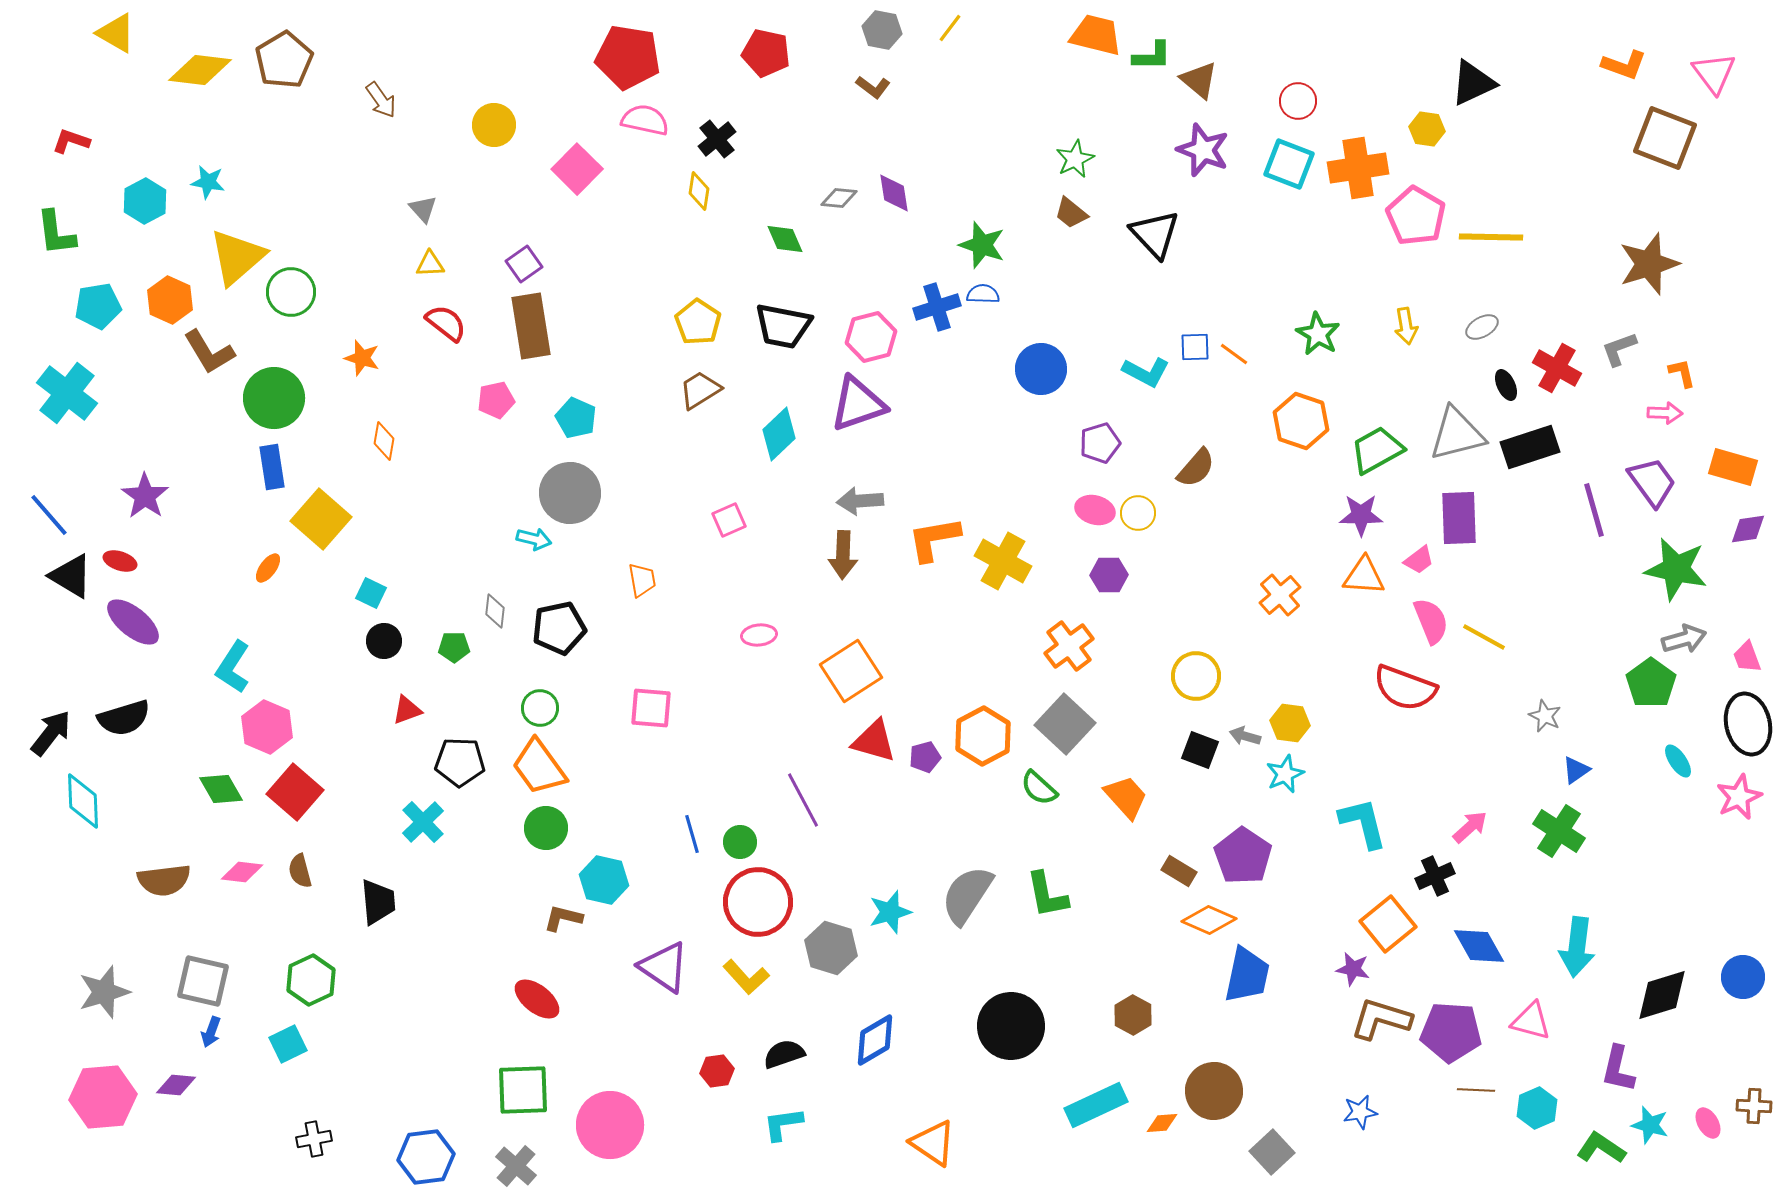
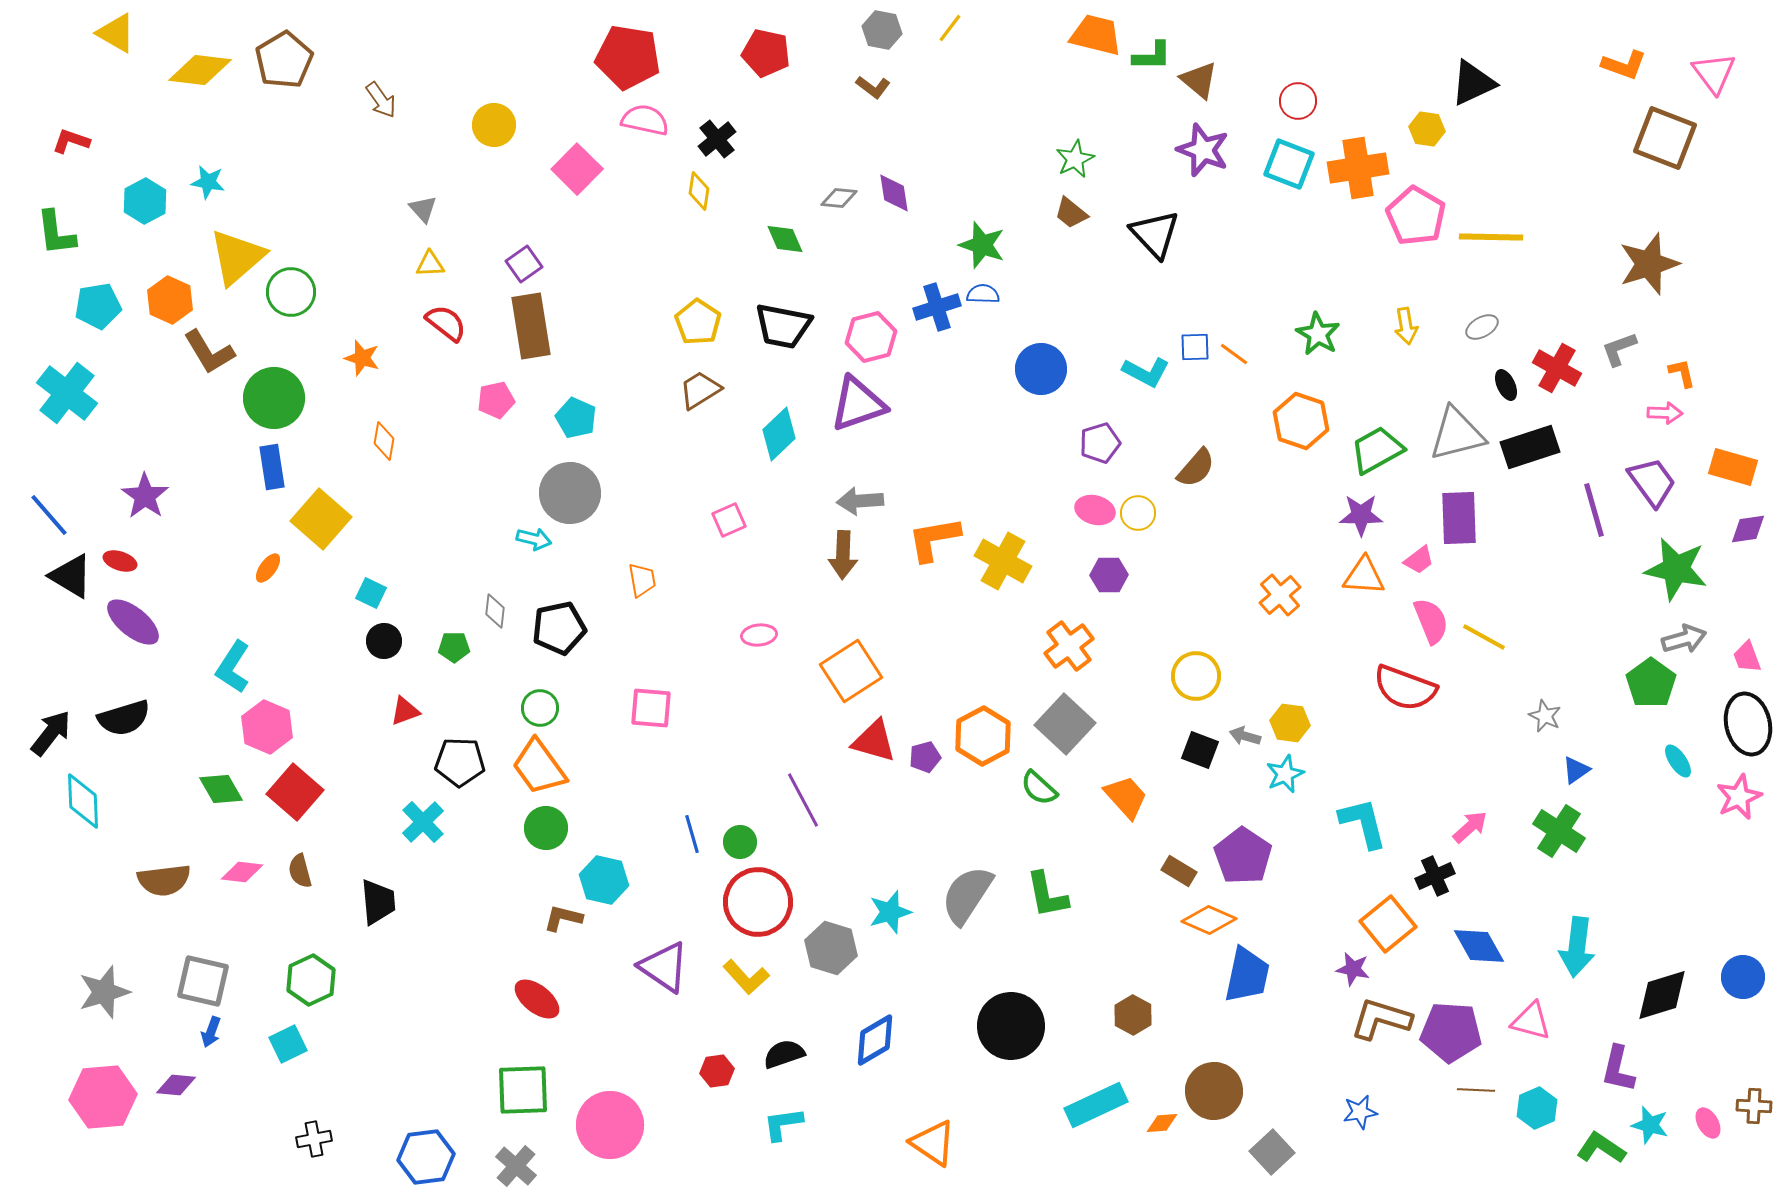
red triangle at (407, 710): moved 2 px left, 1 px down
